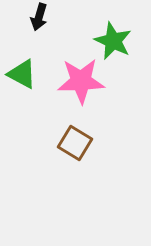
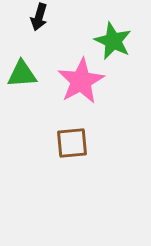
green triangle: rotated 32 degrees counterclockwise
pink star: rotated 27 degrees counterclockwise
brown square: moved 3 px left; rotated 36 degrees counterclockwise
